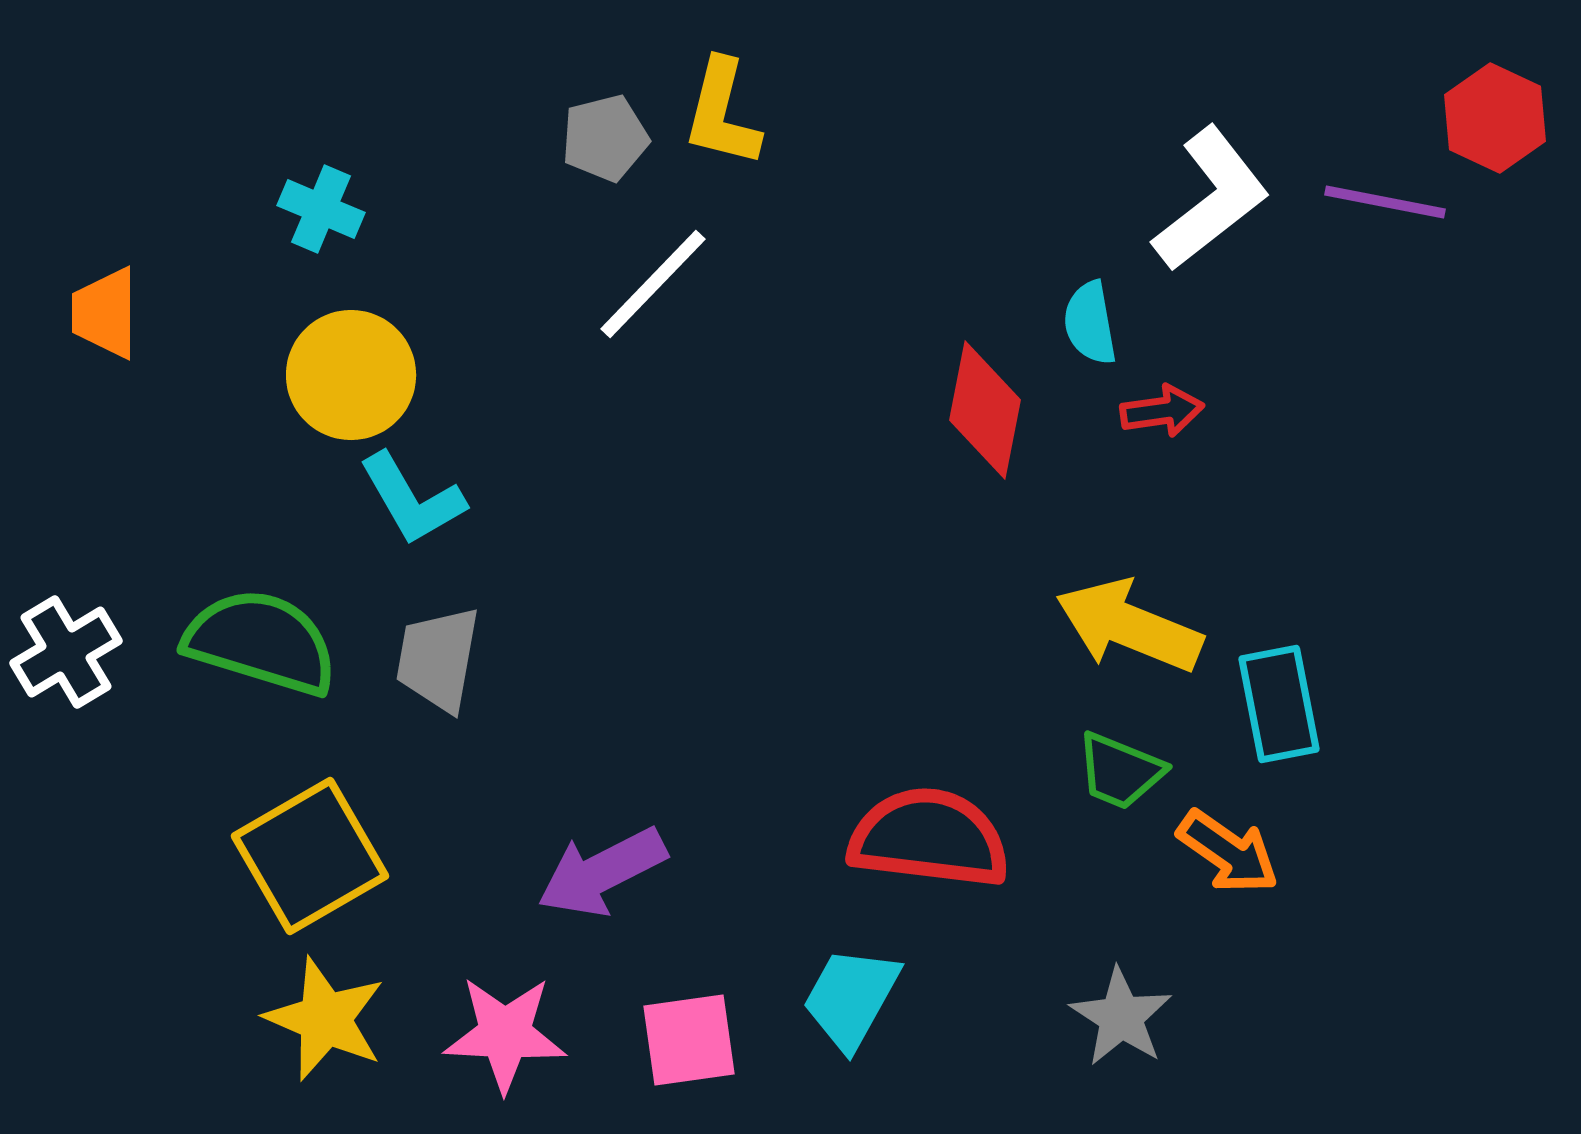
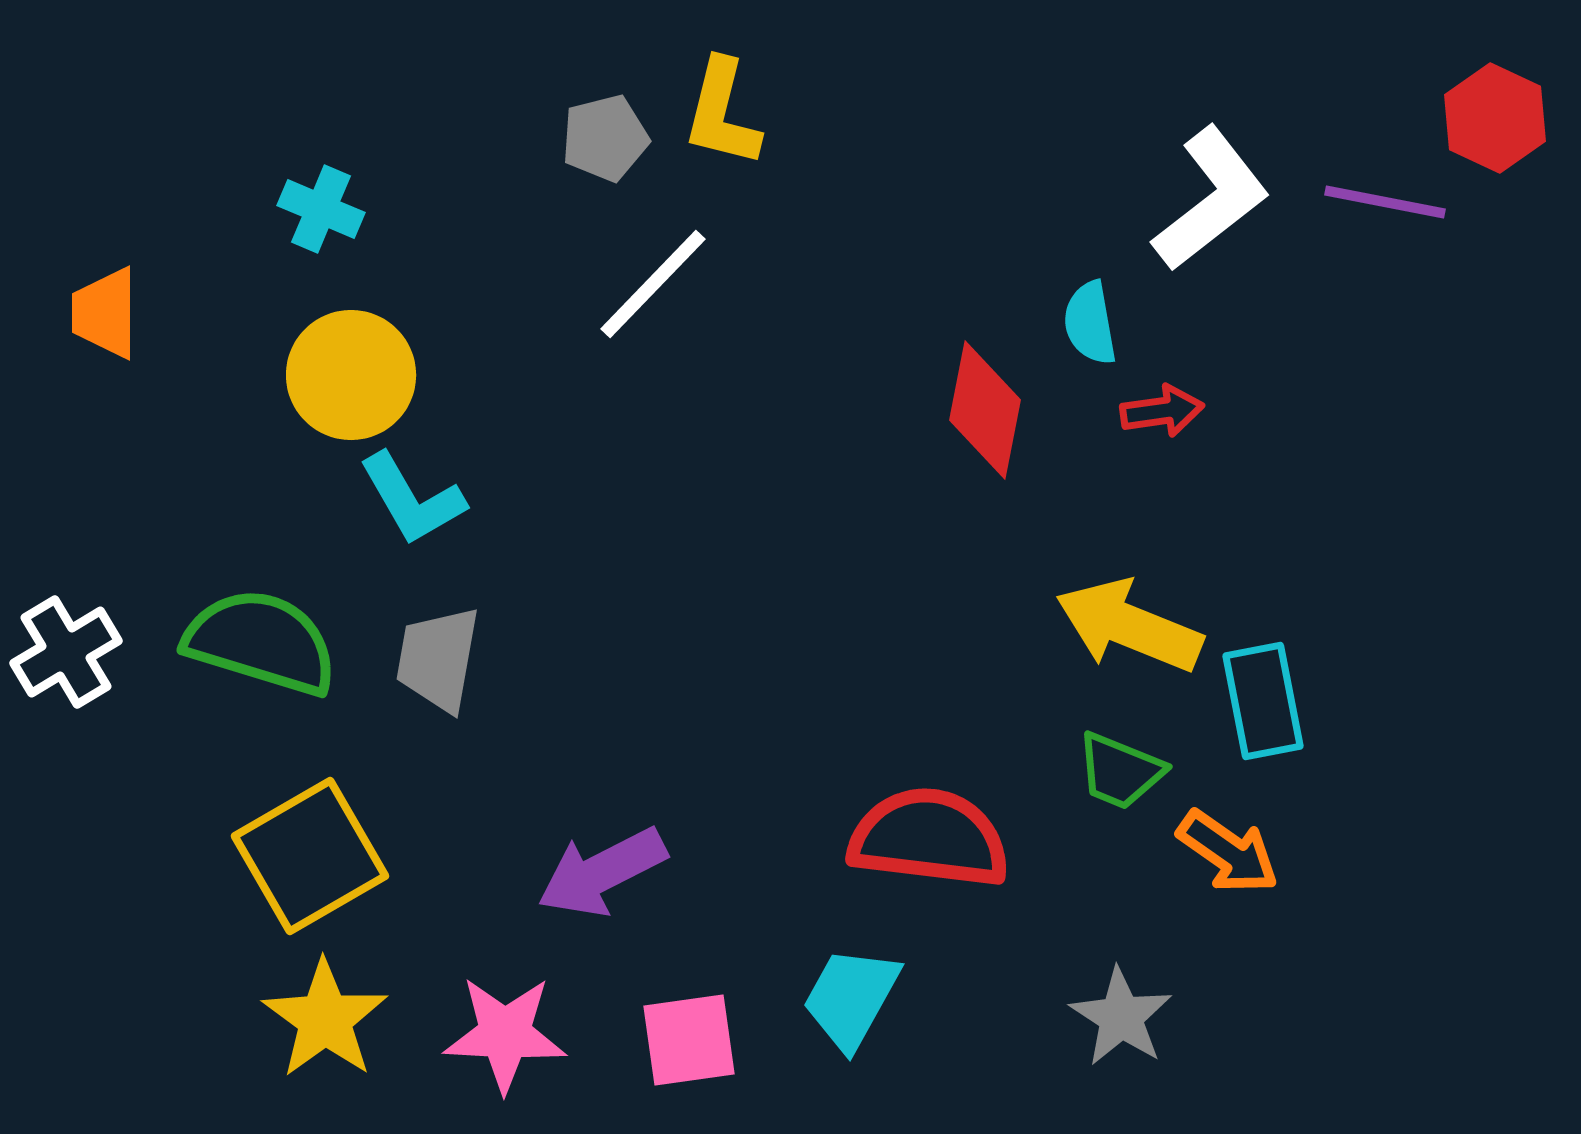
cyan rectangle: moved 16 px left, 3 px up
yellow star: rotated 13 degrees clockwise
